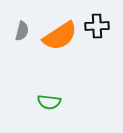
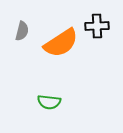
orange semicircle: moved 1 px right, 7 px down
